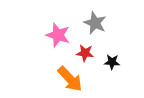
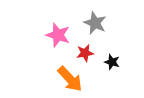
red star: rotated 18 degrees counterclockwise
black star: rotated 14 degrees clockwise
